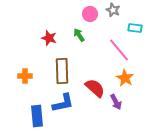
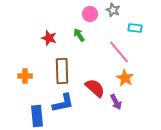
pink line: moved 2 px down
